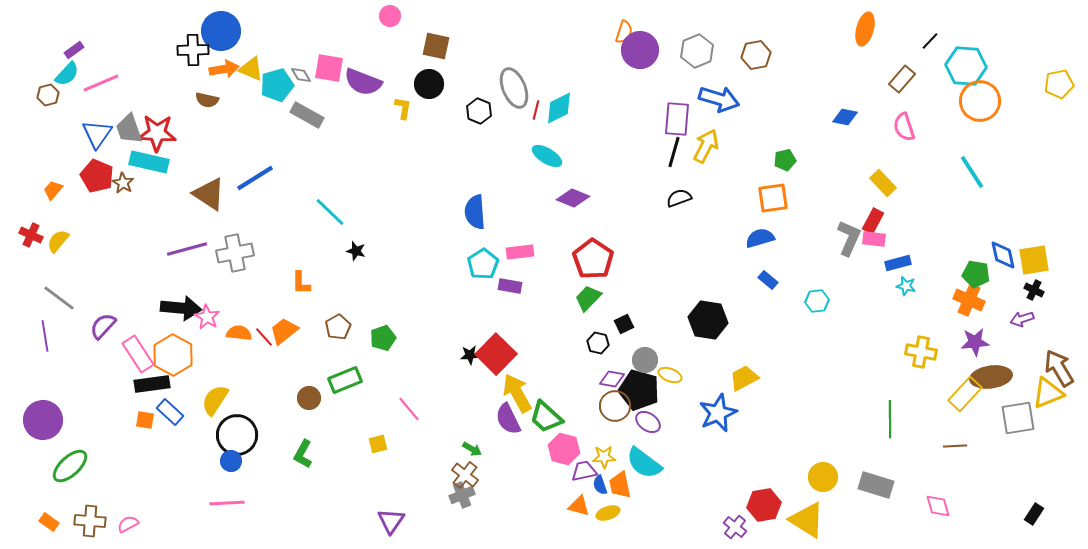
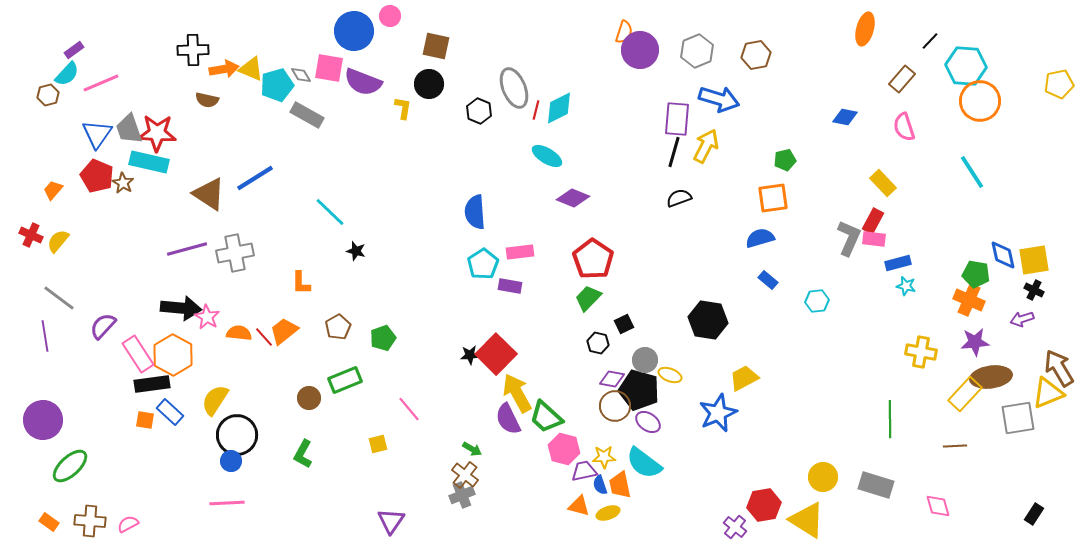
blue circle at (221, 31): moved 133 px right
